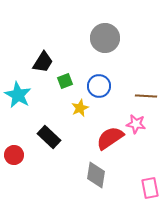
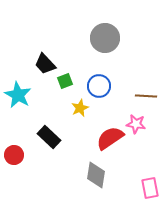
black trapezoid: moved 2 px right, 2 px down; rotated 105 degrees clockwise
